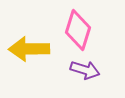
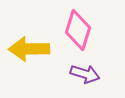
purple arrow: moved 4 px down
